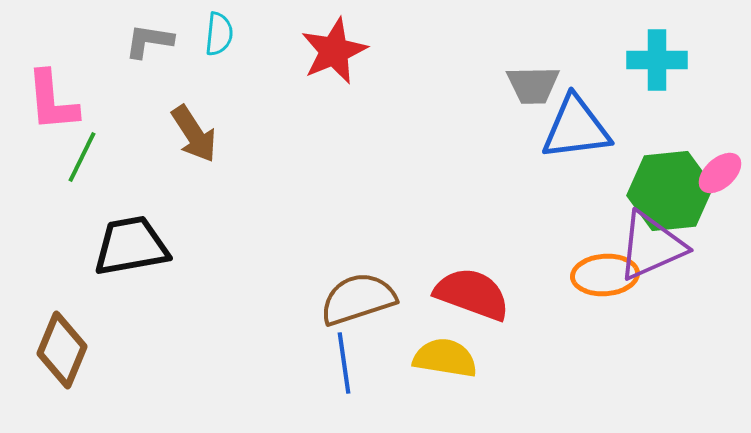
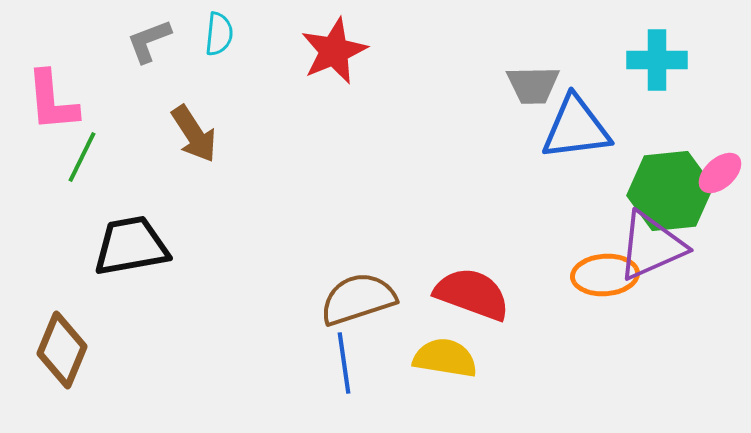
gray L-shape: rotated 30 degrees counterclockwise
